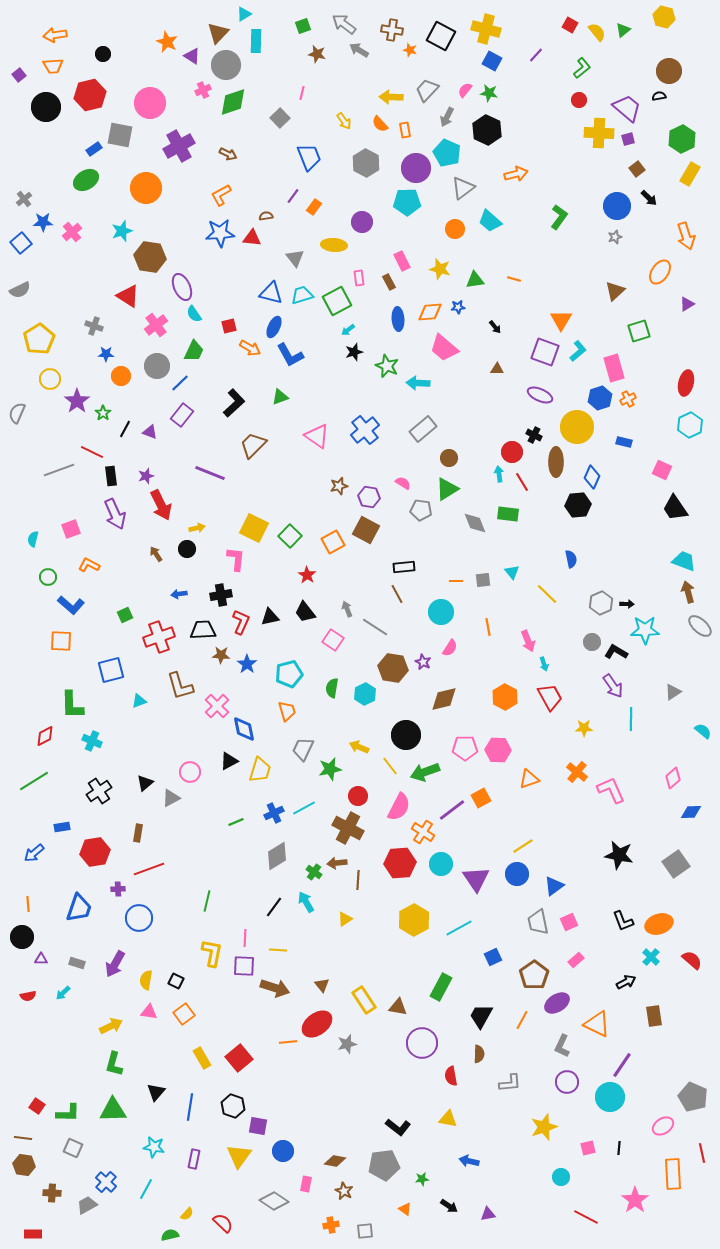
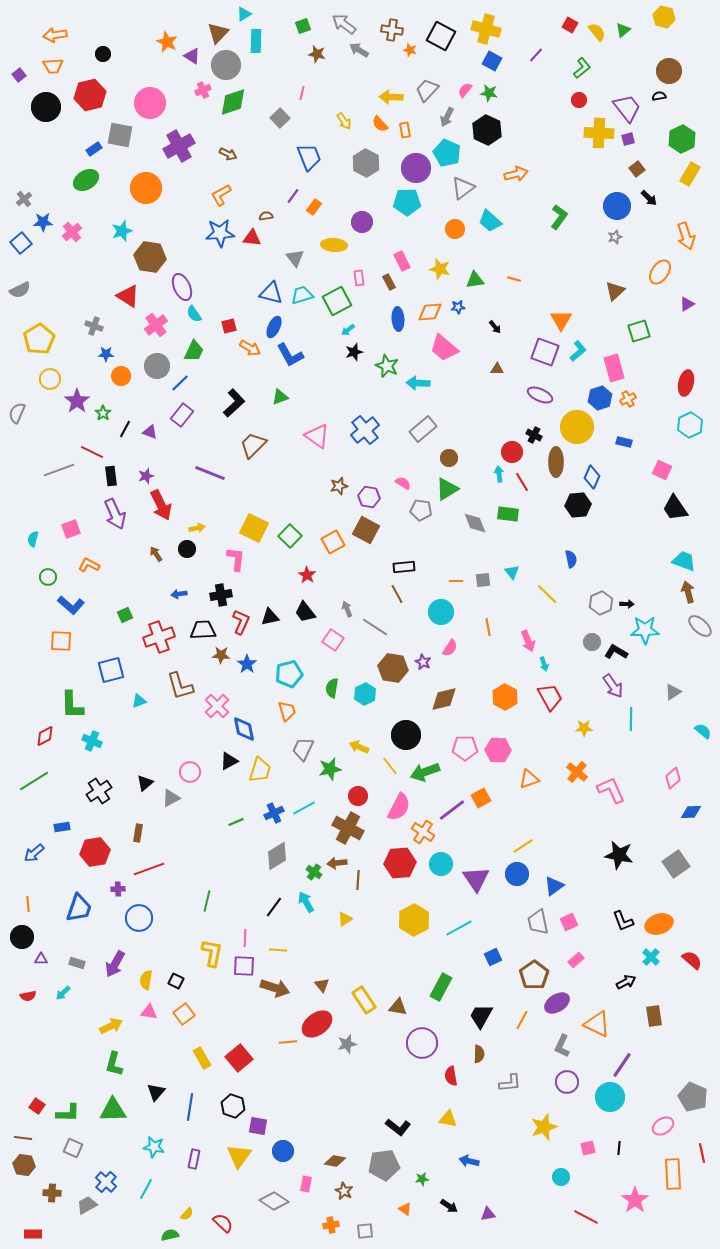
purple trapezoid at (627, 108): rotated 12 degrees clockwise
